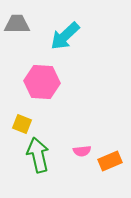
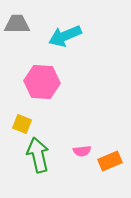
cyan arrow: rotated 20 degrees clockwise
